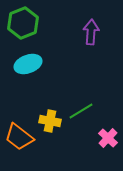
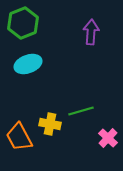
green line: rotated 15 degrees clockwise
yellow cross: moved 3 px down
orange trapezoid: rotated 24 degrees clockwise
